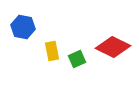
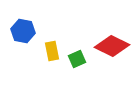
blue hexagon: moved 4 px down
red diamond: moved 1 px left, 1 px up
